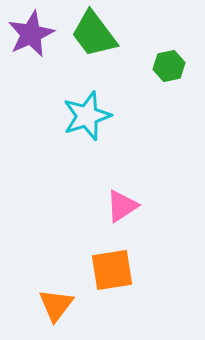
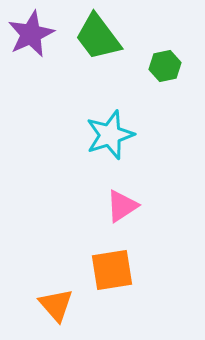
green trapezoid: moved 4 px right, 3 px down
green hexagon: moved 4 px left
cyan star: moved 23 px right, 19 px down
orange triangle: rotated 18 degrees counterclockwise
